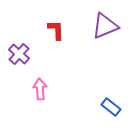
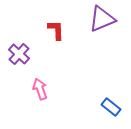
purple triangle: moved 3 px left, 7 px up
pink arrow: rotated 15 degrees counterclockwise
